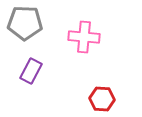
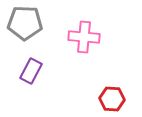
red hexagon: moved 10 px right
